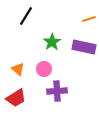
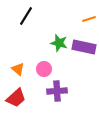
green star: moved 7 px right, 1 px down; rotated 24 degrees counterclockwise
red trapezoid: rotated 10 degrees counterclockwise
